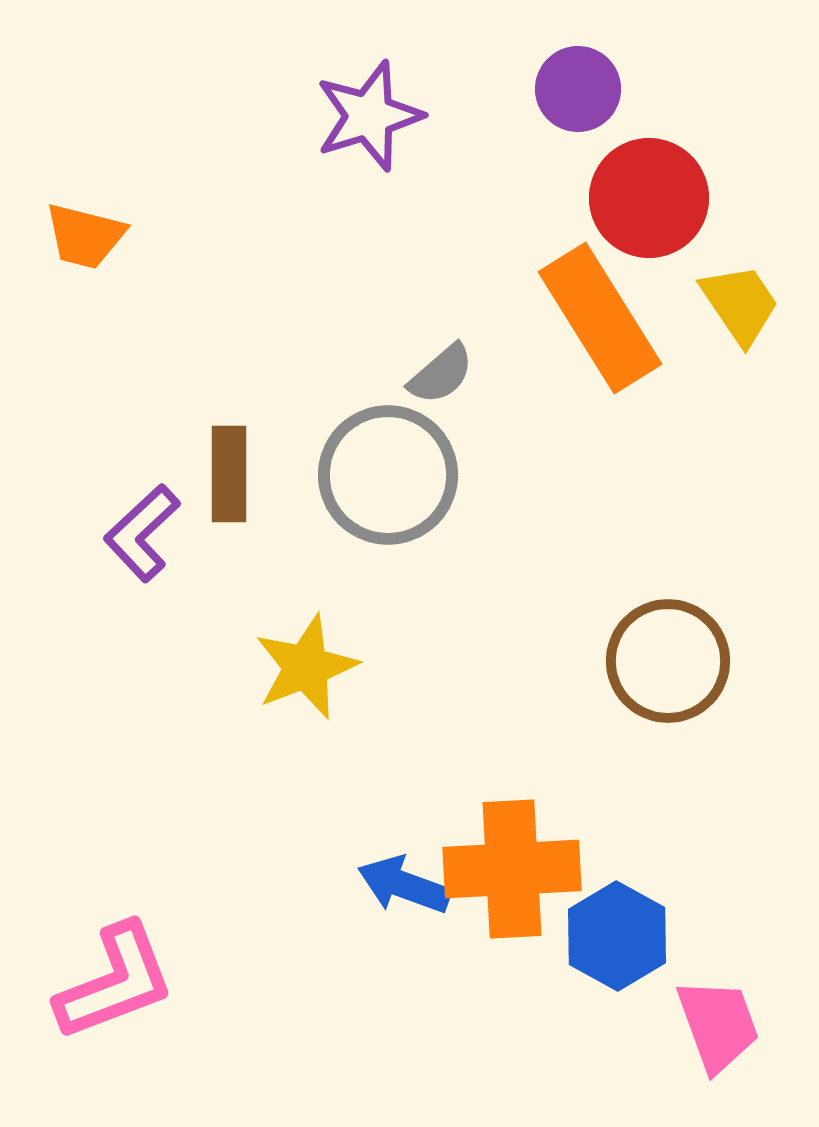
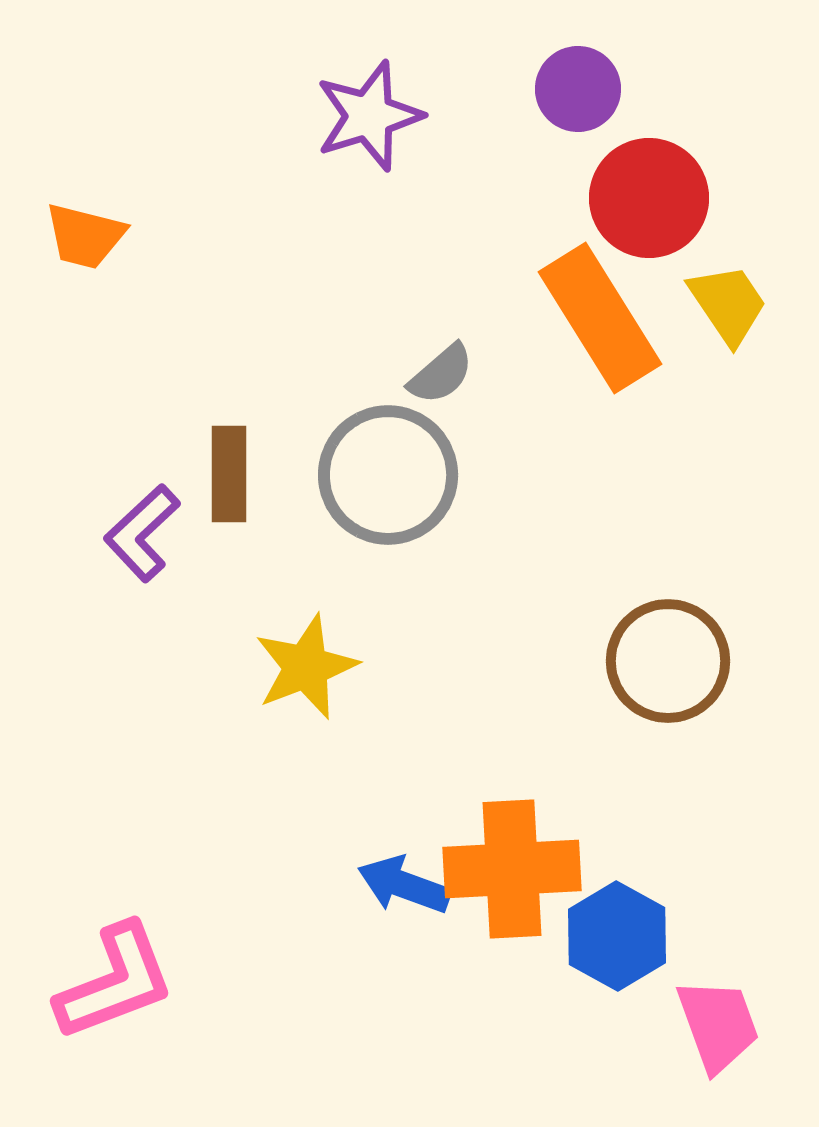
yellow trapezoid: moved 12 px left
